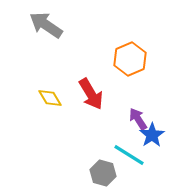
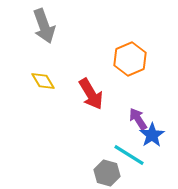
gray arrow: moved 2 px left, 1 px down; rotated 144 degrees counterclockwise
yellow diamond: moved 7 px left, 17 px up
gray hexagon: moved 4 px right
